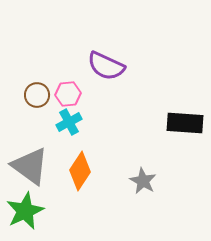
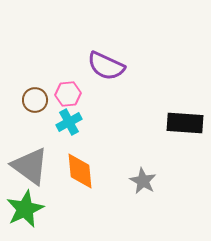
brown circle: moved 2 px left, 5 px down
orange diamond: rotated 39 degrees counterclockwise
green star: moved 2 px up
